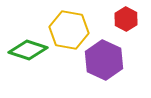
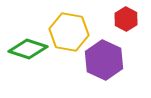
yellow hexagon: moved 2 px down
green diamond: moved 1 px up
